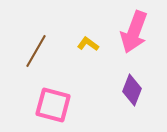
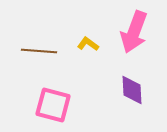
brown line: moved 3 px right; rotated 64 degrees clockwise
purple diamond: rotated 24 degrees counterclockwise
